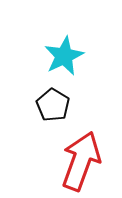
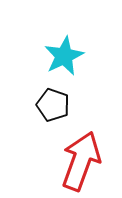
black pentagon: rotated 12 degrees counterclockwise
